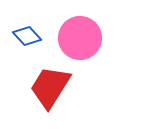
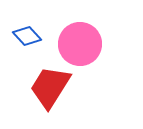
pink circle: moved 6 px down
